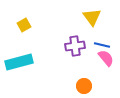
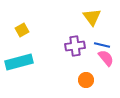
yellow square: moved 2 px left, 5 px down
orange circle: moved 2 px right, 6 px up
